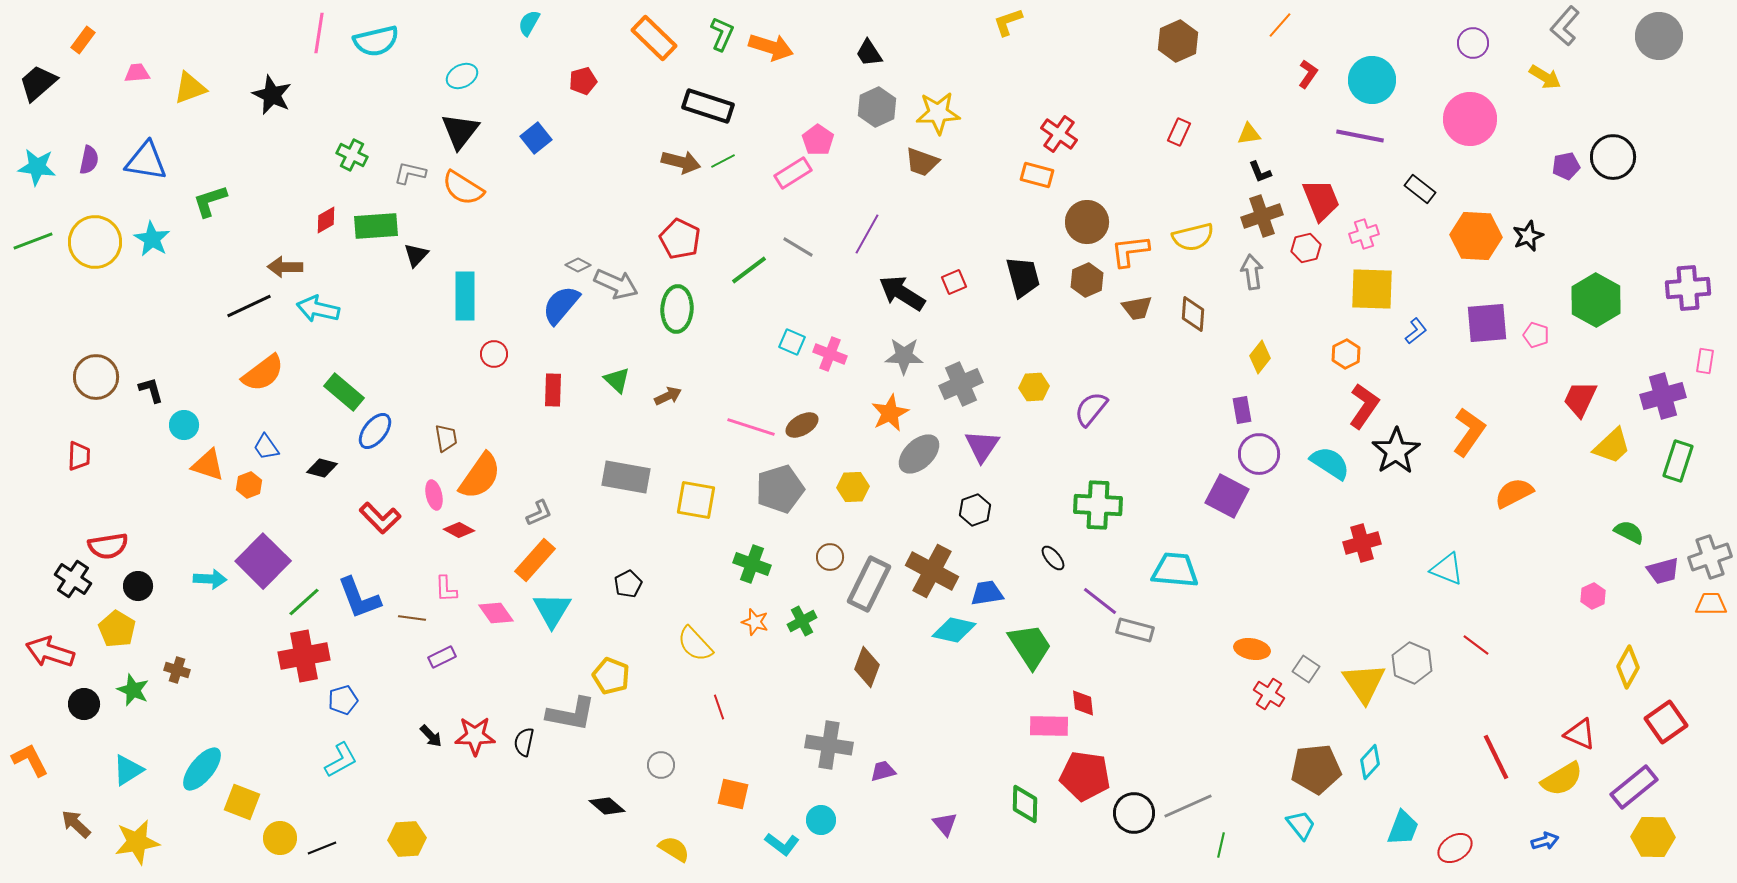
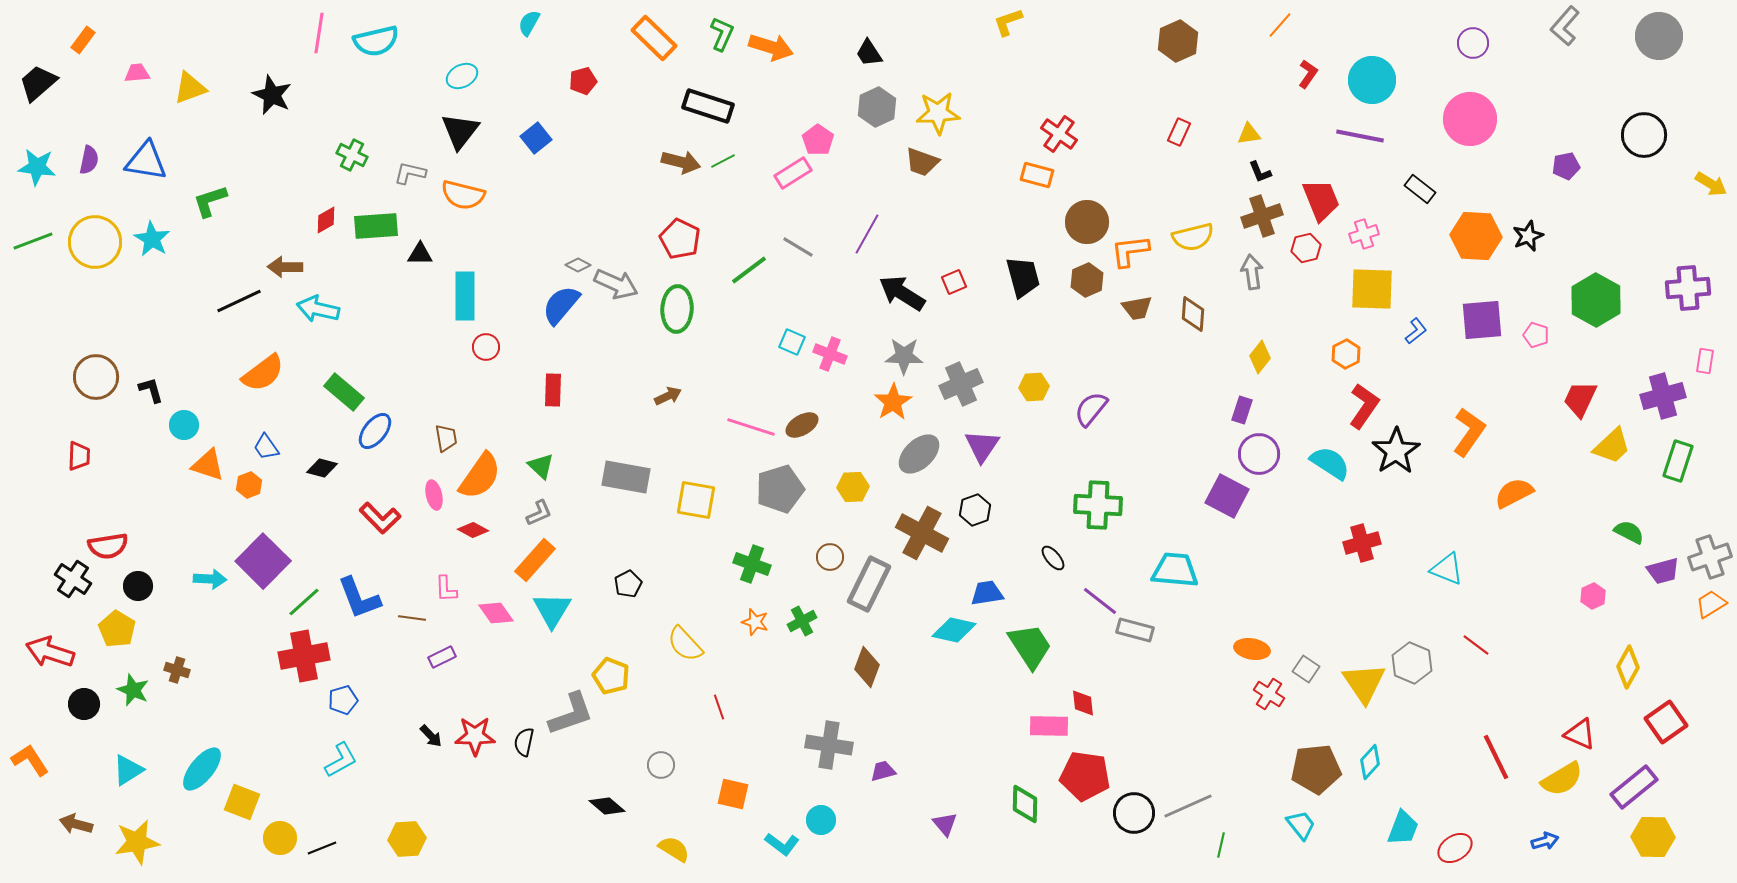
yellow arrow at (1545, 77): moved 166 px right, 107 px down
black circle at (1613, 157): moved 31 px right, 22 px up
orange semicircle at (463, 188): moved 7 px down; rotated 18 degrees counterclockwise
black triangle at (416, 255): moved 4 px right, 1 px up; rotated 48 degrees clockwise
black line at (249, 306): moved 10 px left, 5 px up
purple square at (1487, 323): moved 5 px left, 3 px up
red circle at (494, 354): moved 8 px left, 7 px up
green triangle at (617, 380): moved 76 px left, 86 px down
purple rectangle at (1242, 410): rotated 28 degrees clockwise
orange star at (890, 413): moved 3 px right, 11 px up; rotated 6 degrees counterclockwise
red diamond at (459, 530): moved 14 px right
brown cross at (932, 571): moved 10 px left, 38 px up
orange trapezoid at (1711, 604): rotated 32 degrees counterclockwise
yellow semicircle at (695, 644): moved 10 px left
gray L-shape at (571, 714): rotated 30 degrees counterclockwise
orange L-shape at (30, 760): rotated 6 degrees counterclockwise
brown arrow at (76, 824): rotated 28 degrees counterclockwise
